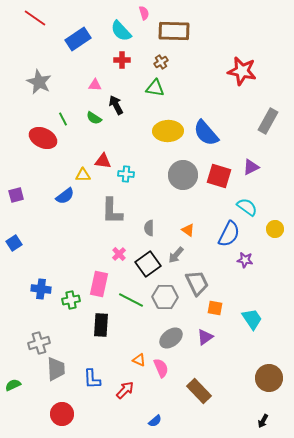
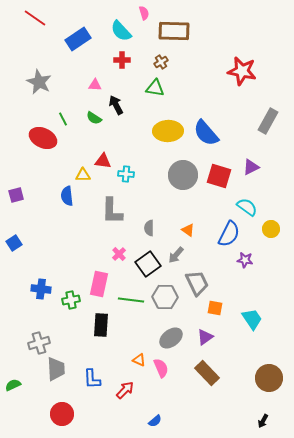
blue semicircle at (65, 196): moved 2 px right; rotated 120 degrees clockwise
yellow circle at (275, 229): moved 4 px left
green line at (131, 300): rotated 20 degrees counterclockwise
brown rectangle at (199, 391): moved 8 px right, 18 px up
